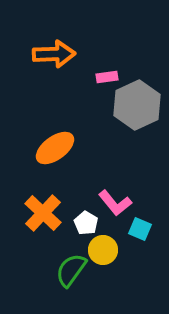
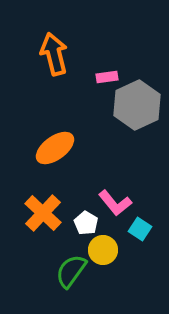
orange arrow: rotated 102 degrees counterclockwise
cyan square: rotated 10 degrees clockwise
green semicircle: moved 1 px down
